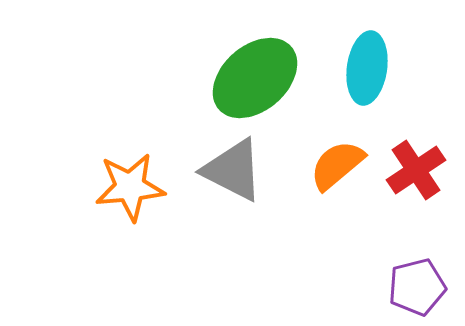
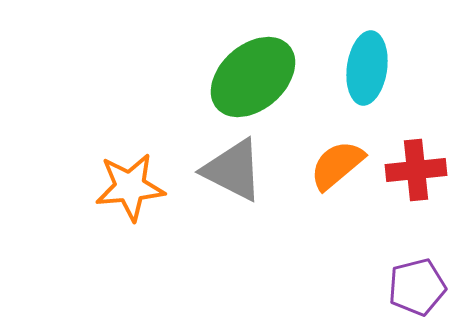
green ellipse: moved 2 px left, 1 px up
red cross: rotated 28 degrees clockwise
